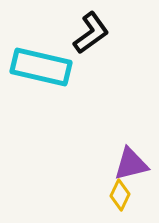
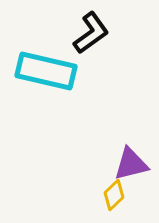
cyan rectangle: moved 5 px right, 4 px down
yellow diamond: moved 6 px left; rotated 20 degrees clockwise
